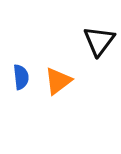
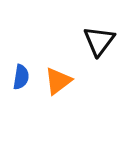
blue semicircle: rotated 15 degrees clockwise
